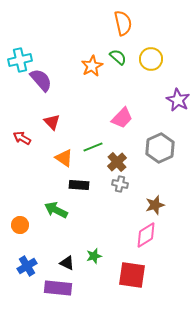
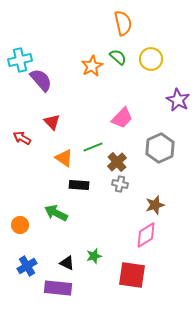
green arrow: moved 3 px down
